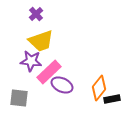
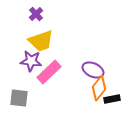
purple ellipse: moved 31 px right, 15 px up
